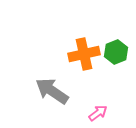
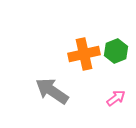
green hexagon: moved 1 px up
pink arrow: moved 18 px right, 15 px up
